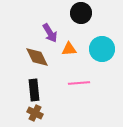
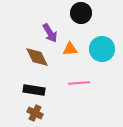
orange triangle: moved 1 px right
black rectangle: rotated 75 degrees counterclockwise
